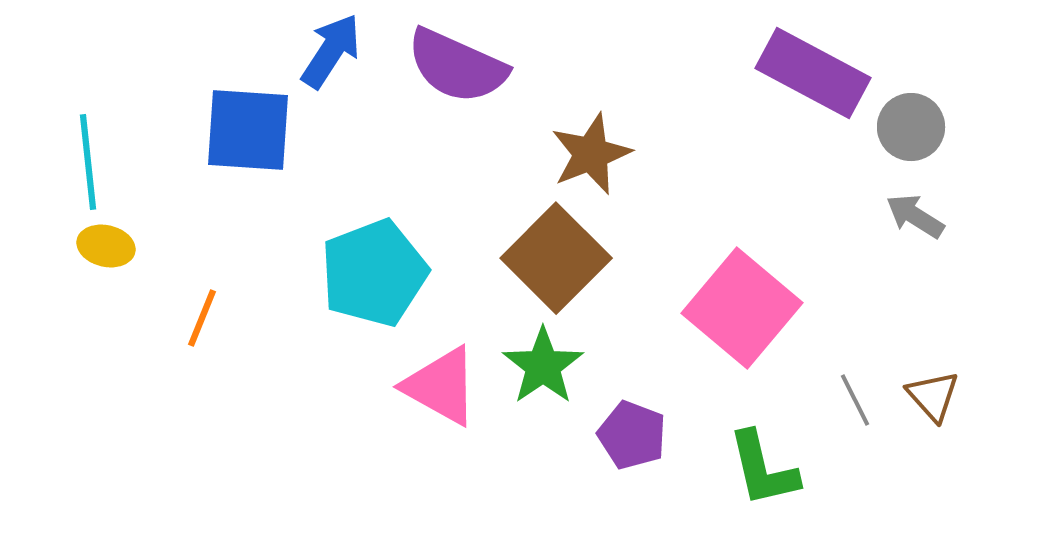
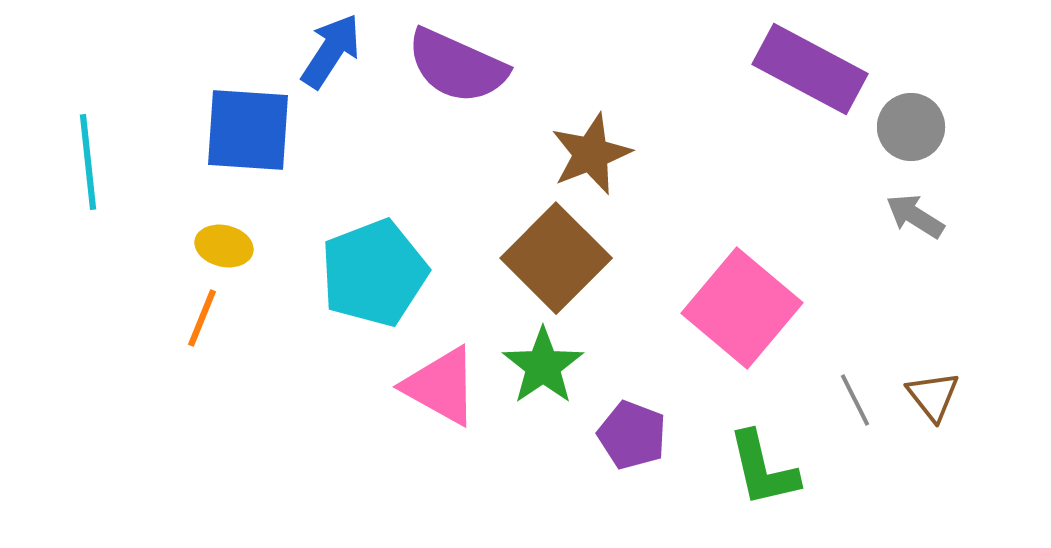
purple rectangle: moved 3 px left, 4 px up
yellow ellipse: moved 118 px right
brown triangle: rotated 4 degrees clockwise
